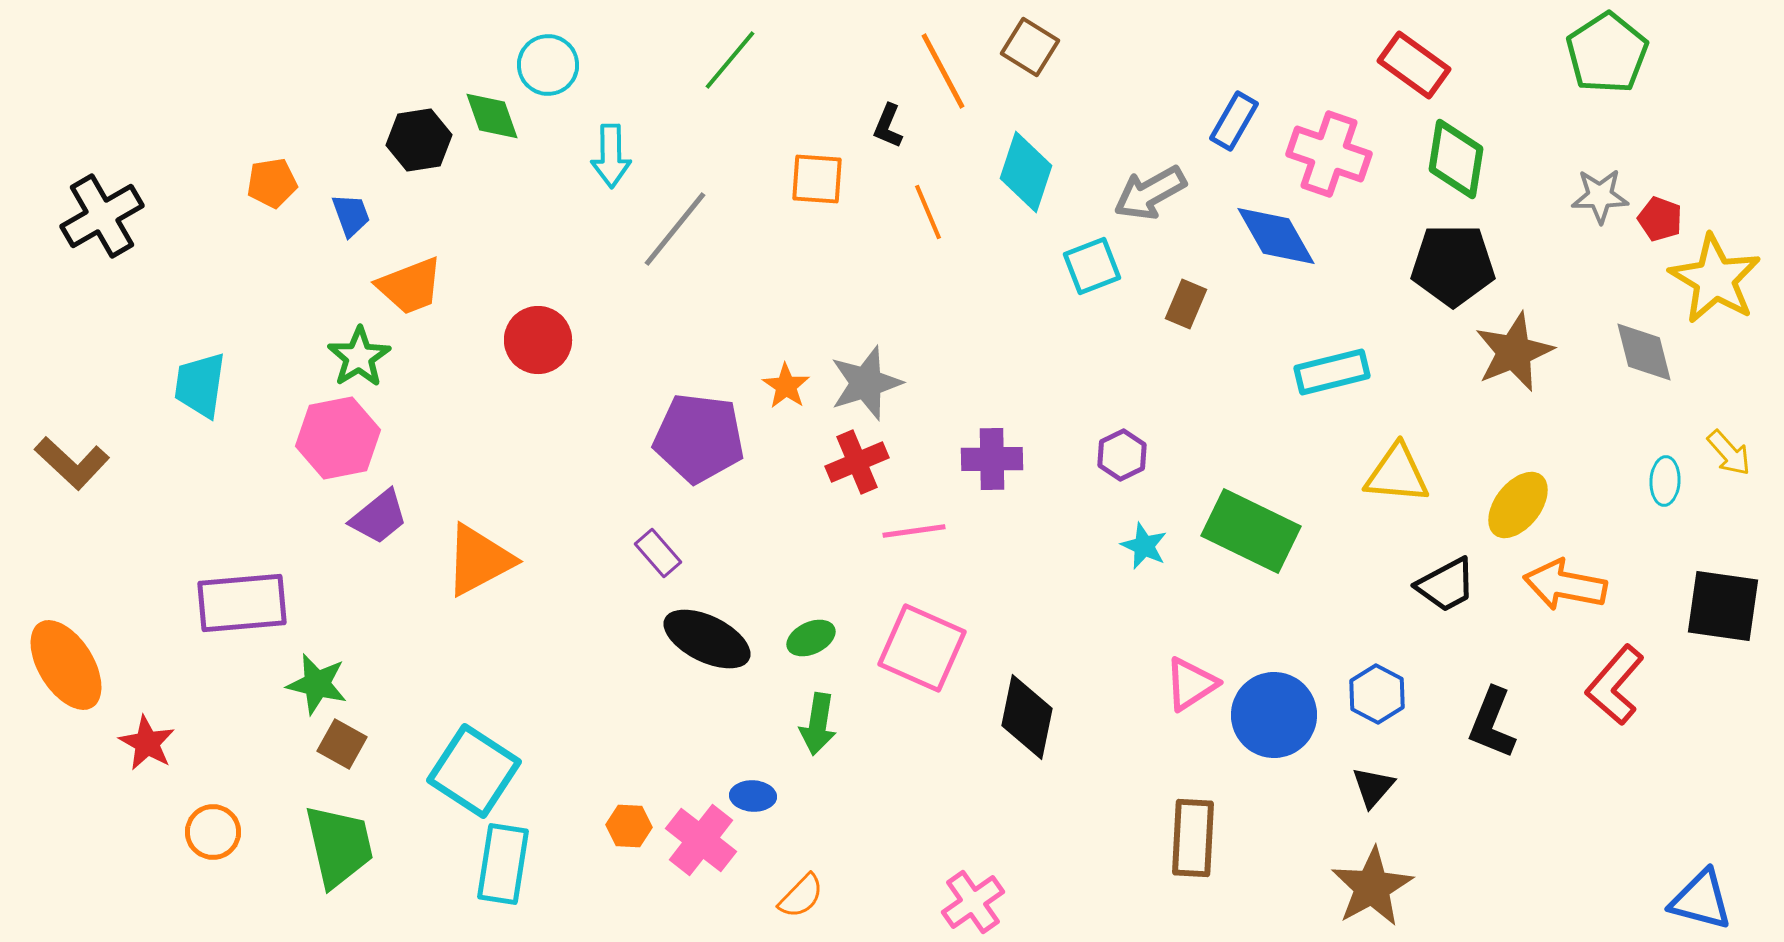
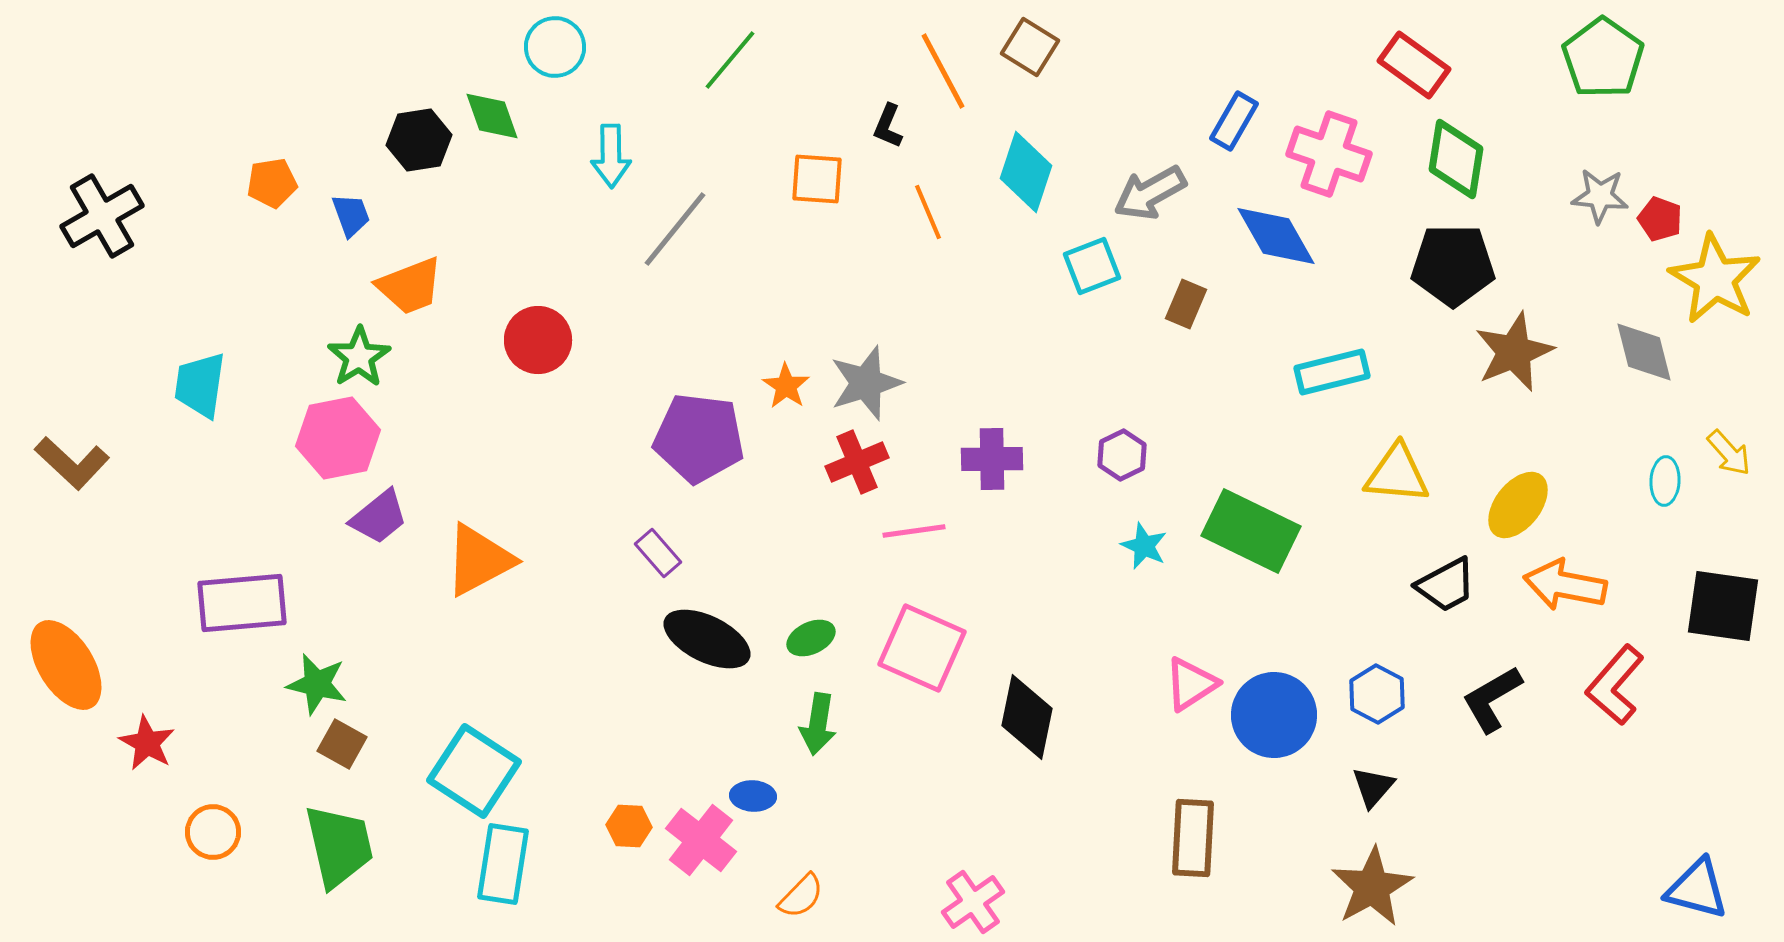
green pentagon at (1607, 53): moved 4 px left, 5 px down; rotated 4 degrees counterclockwise
cyan circle at (548, 65): moved 7 px right, 18 px up
gray star at (1600, 196): rotated 6 degrees clockwise
black L-shape at (1492, 723): moved 24 px up; rotated 38 degrees clockwise
blue triangle at (1701, 900): moved 4 px left, 11 px up
